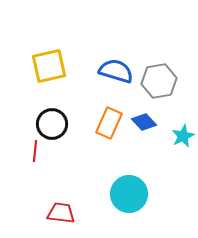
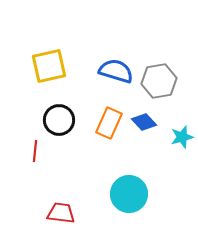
black circle: moved 7 px right, 4 px up
cyan star: moved 1 px left, 1 px down; rotated 10 degrees clockwise
